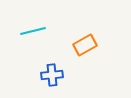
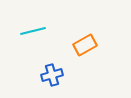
blue cross: rotated 10 degrees counterclockwise
